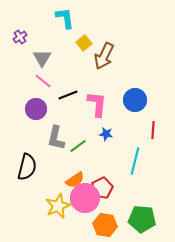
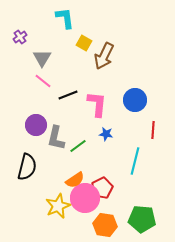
yellow square: rotated 21 degrees counterclockwise
purple circle: moved 16 px down
